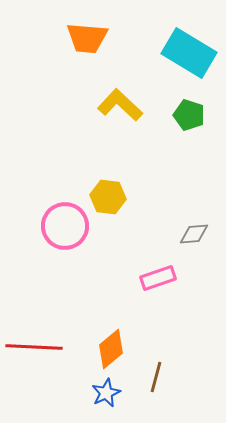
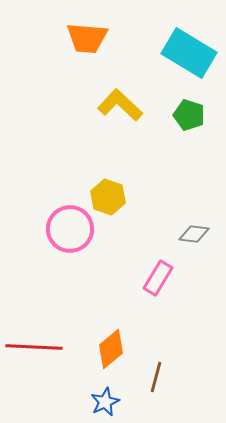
yellow hexagon: rotated 12 degrees clockwise
pink circle: moved 5 px right, 3 px down
gray diamond: rotated 12 degrees clockwise
pink rectangle: rotated 40 degrees counterclockwise
blue star: moved 1 px left, 9 px down
